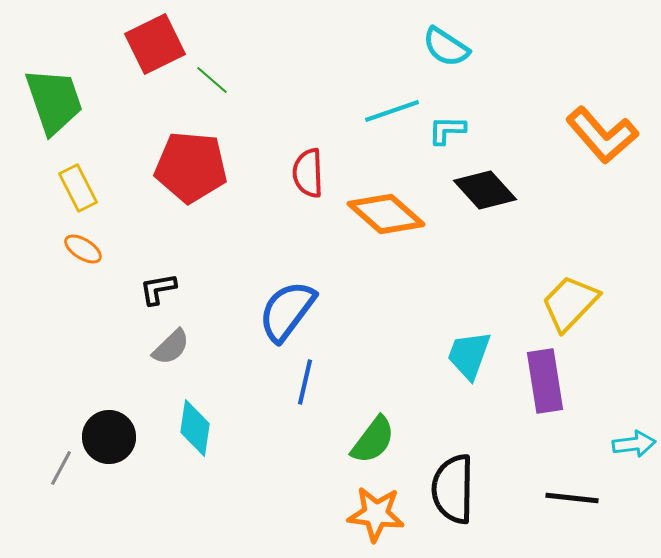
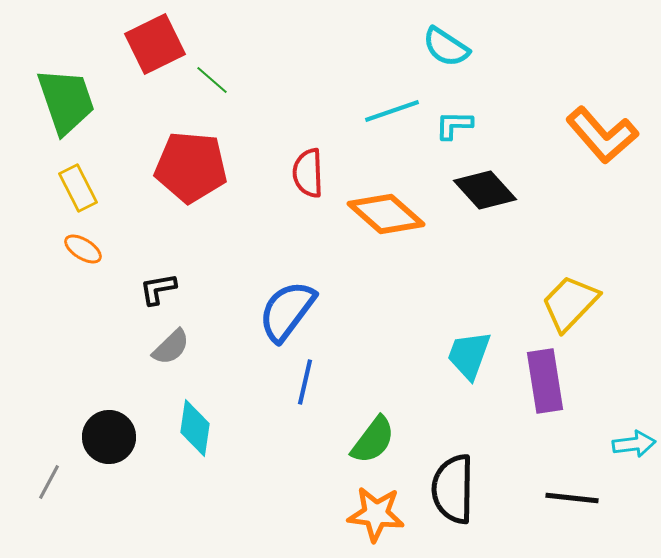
green trapezoid: moved 12 px right
cyan L-shape: moved 7 px right, 5 px up
gray line: moved 12 px left, 14 px down
